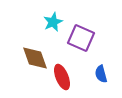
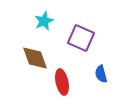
cyan star: moved 9 px left, 1 px up
red ellipse: moved 5 px down; rotated 10 degrees clockwise
